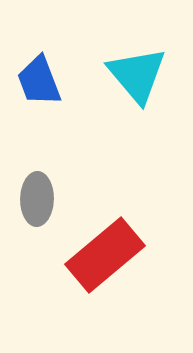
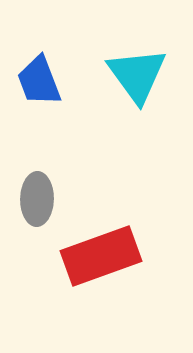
cyan triangle: rotated 4 degrees clockwise
red rectangle: moved 4 px left, 1 px down; rotated 20 degrees clockwise
